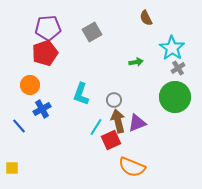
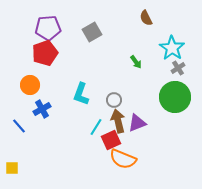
green arrow: rotated 64 degrees clockwise
orange semicircle: moved 9 px left, 8 px up
